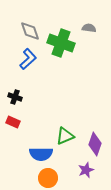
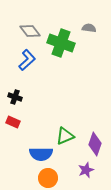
gray diamond: rotated 20 degrees counterclockwise
blue L-shape: moved 1 px left, 1 px down
